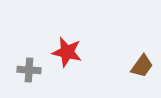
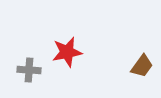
red star: rotated 24 degrees counterclockwise
